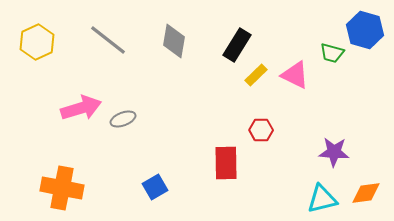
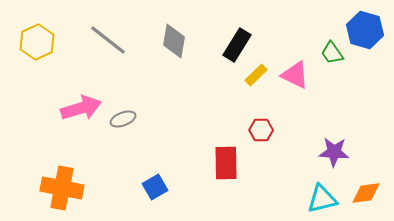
green trapezoid: rotated 40 degrees clockwise
